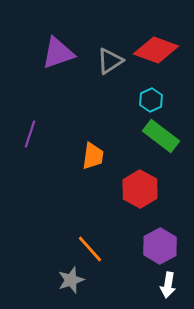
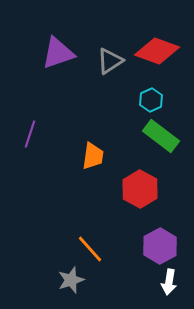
red diamond: moved 1 px right, 1 px down
white arrow: moved 1 px right, 3 px up
